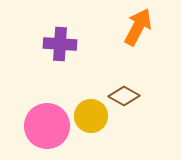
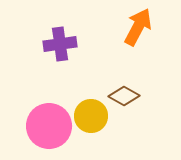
purple cross: rotated 12 degrees counterclockwise
pink circle: moved 2 px right
